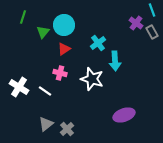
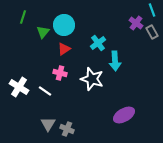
purple ellipse: rotated 10 degrees counterclockwise
gray triangle: moved 2 px right; rotated 21 degrees counterclockwise
gray cross: rotated 24 degrees counterclockwise
